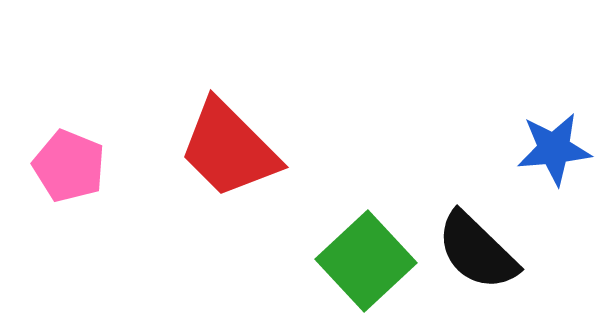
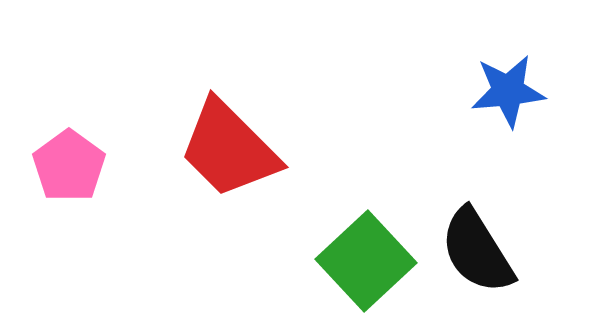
blue star: moved 46 px left, 58 px up
pink pentagon: rotated 14 degrees clockwise
black semicircle: rotated 14 degrees clockwise
